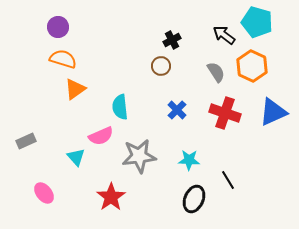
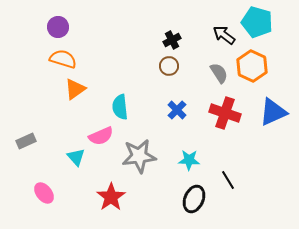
brown circle: moved 8 px right
gray semicircle: moved 3 px right, 1 px down
